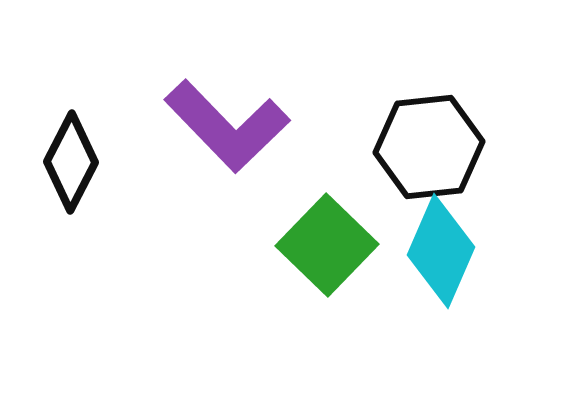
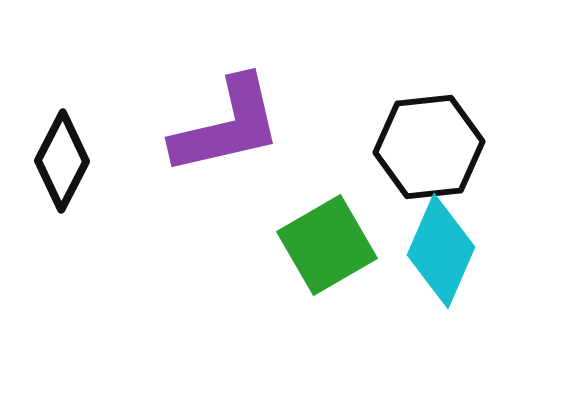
purple L-shape: rotated 59 degrees counterclockwise
black diamond: moved 9 px left, 1 px up
green square: rotated 16 degrees clockwise
